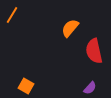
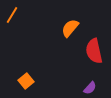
orange square: moved 5 px up; rotated 21 degrees clockwise
